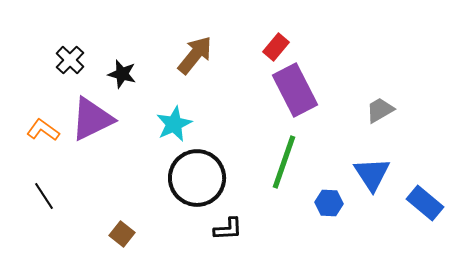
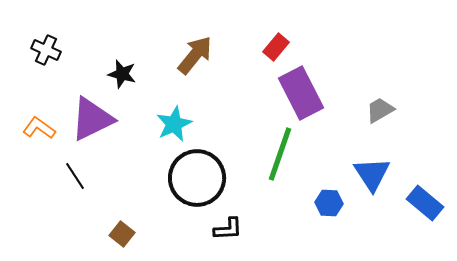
black cross: moved 24 px left, 10 px up; rotated 20 degrees counterclockwise
purple rectangle: moved 6 px right, 3 px down
orange L-shape: moved 4 px left, 2 px up
green line: moved 4 px left, 8 px up
black line: moved 31 px right, 20 px up
